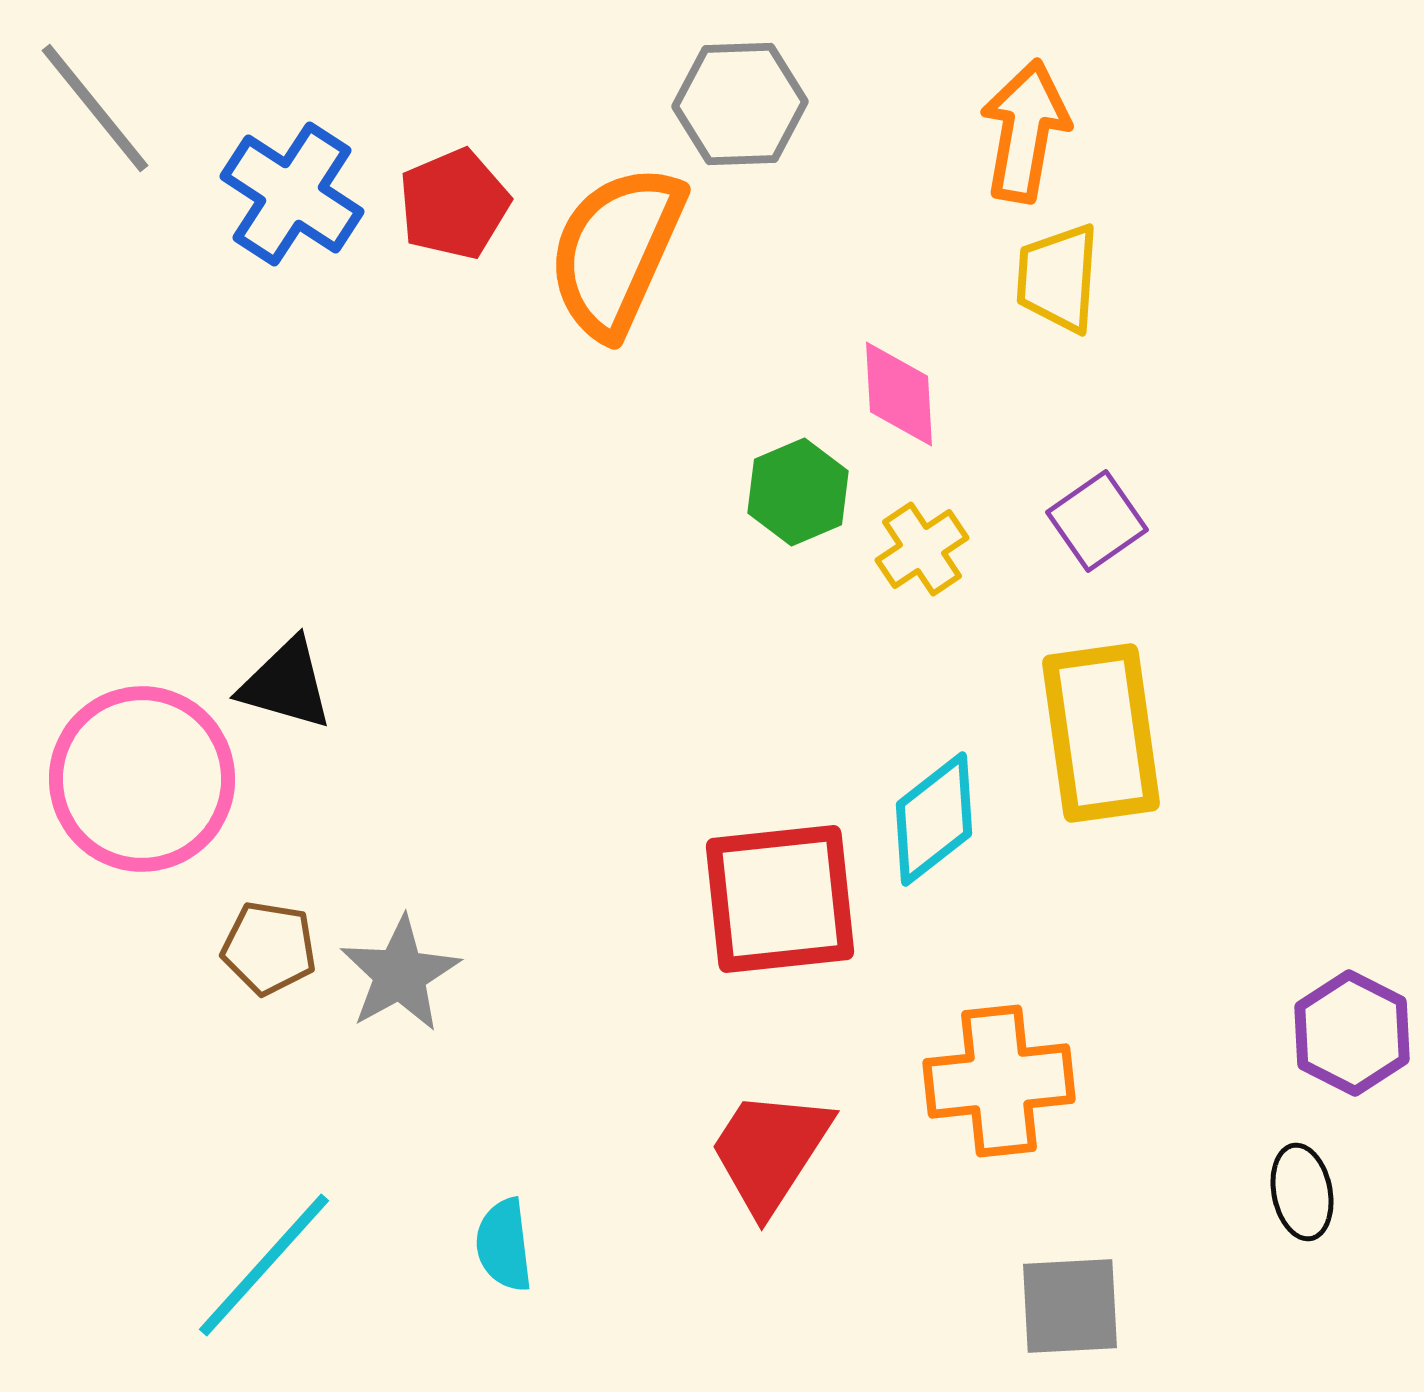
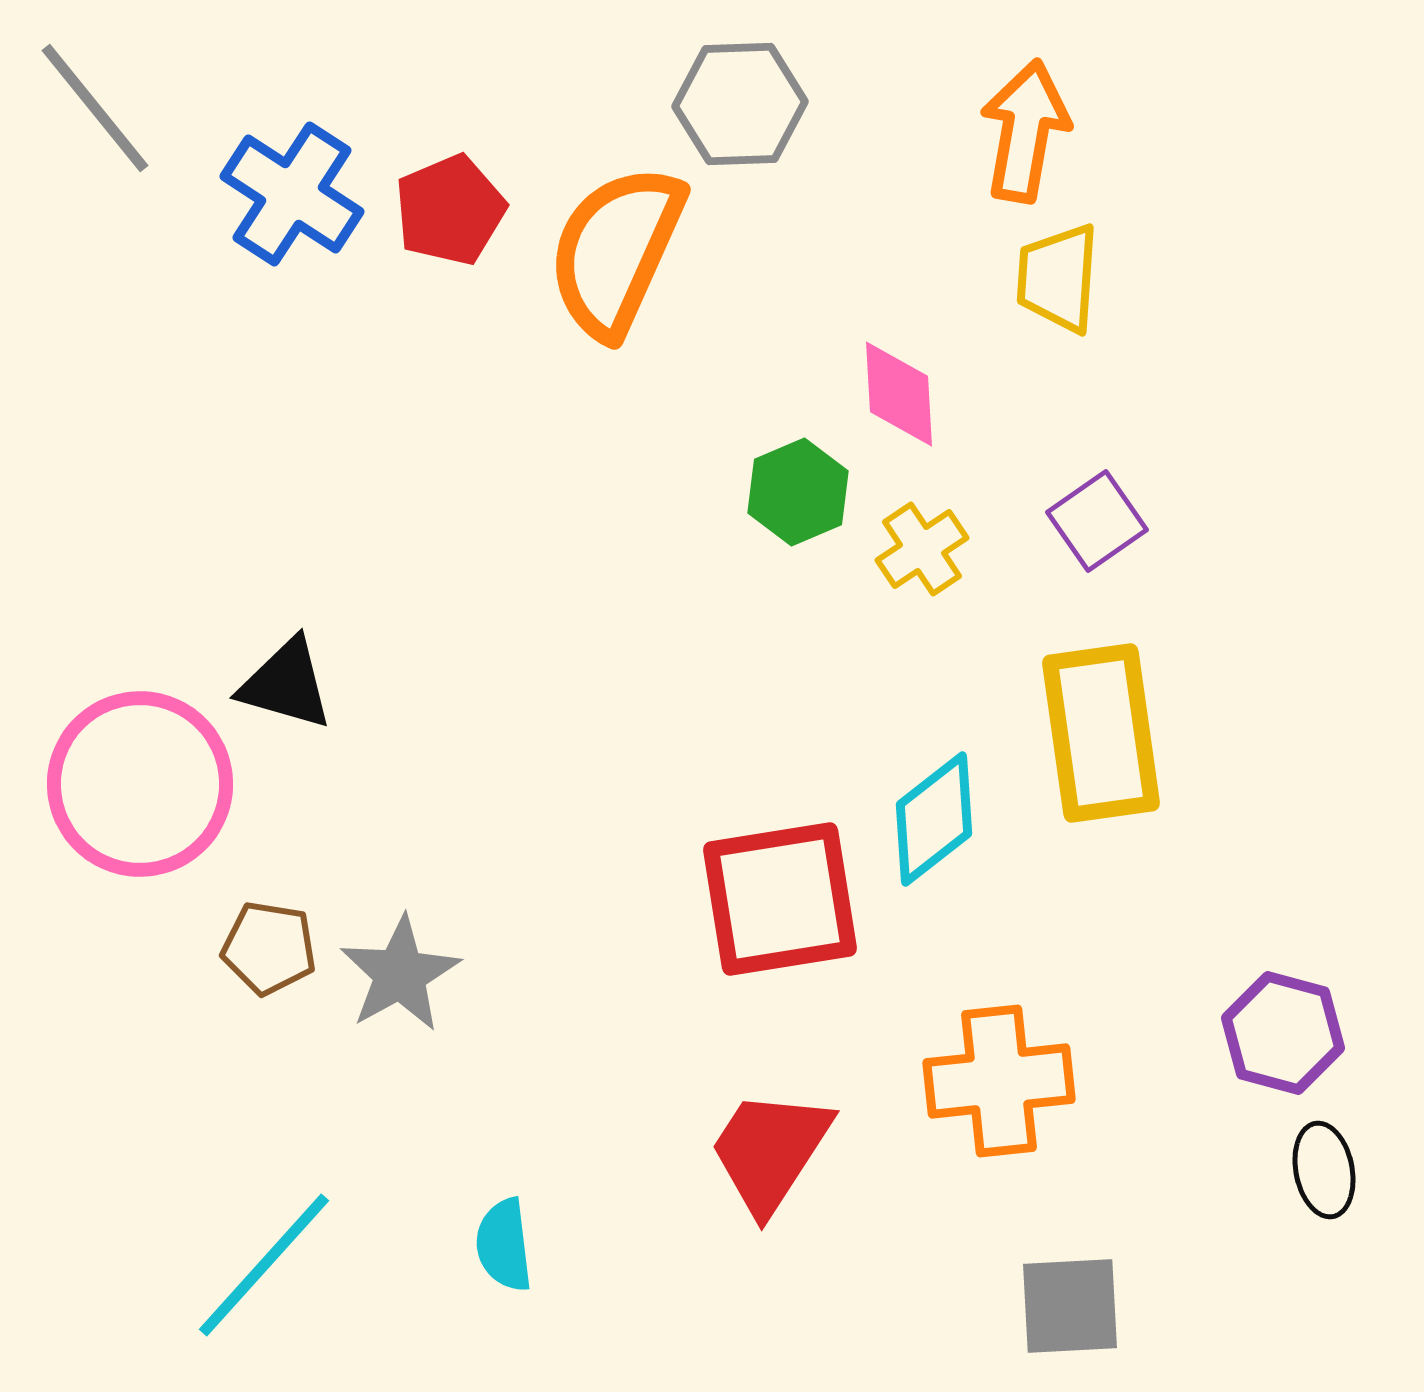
red pentagon: moved 4 px left, 6 px down
pink circle: moved 2 px left, 5 px down
red square: rotated 3 degrees counterclockwise
purple hexagon: moved 69 px left; rotated 12 degrees counterclockwise
black ellipse: moved 22 px right, 22 px up
